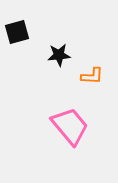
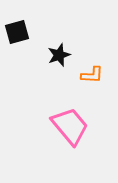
black star: rotated 15 degrees counterclockwise
orange L-shape: moved 1 px up
